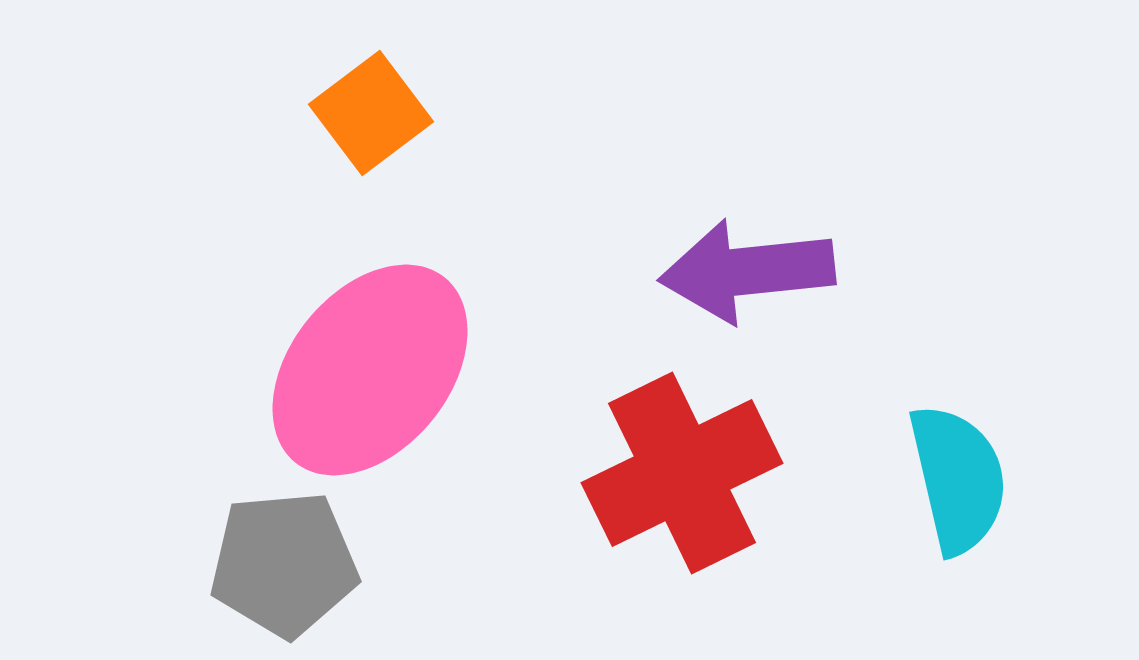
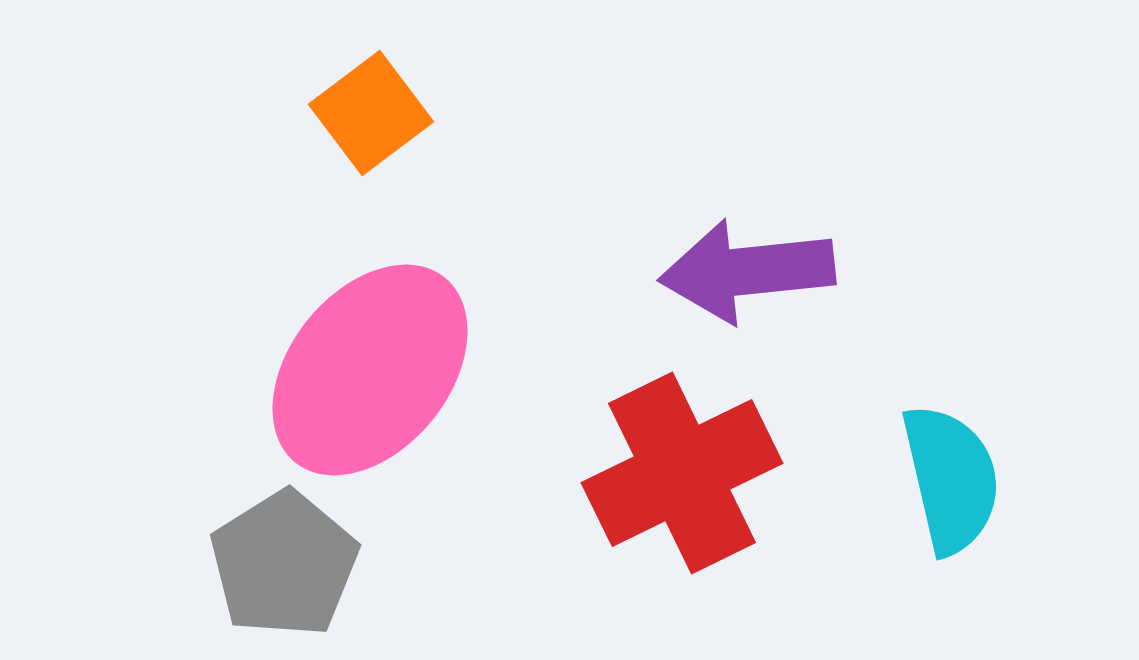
cyan semicircle: moved 7 px left
gray pentagon: rotated 27 degrees counterclockwise
